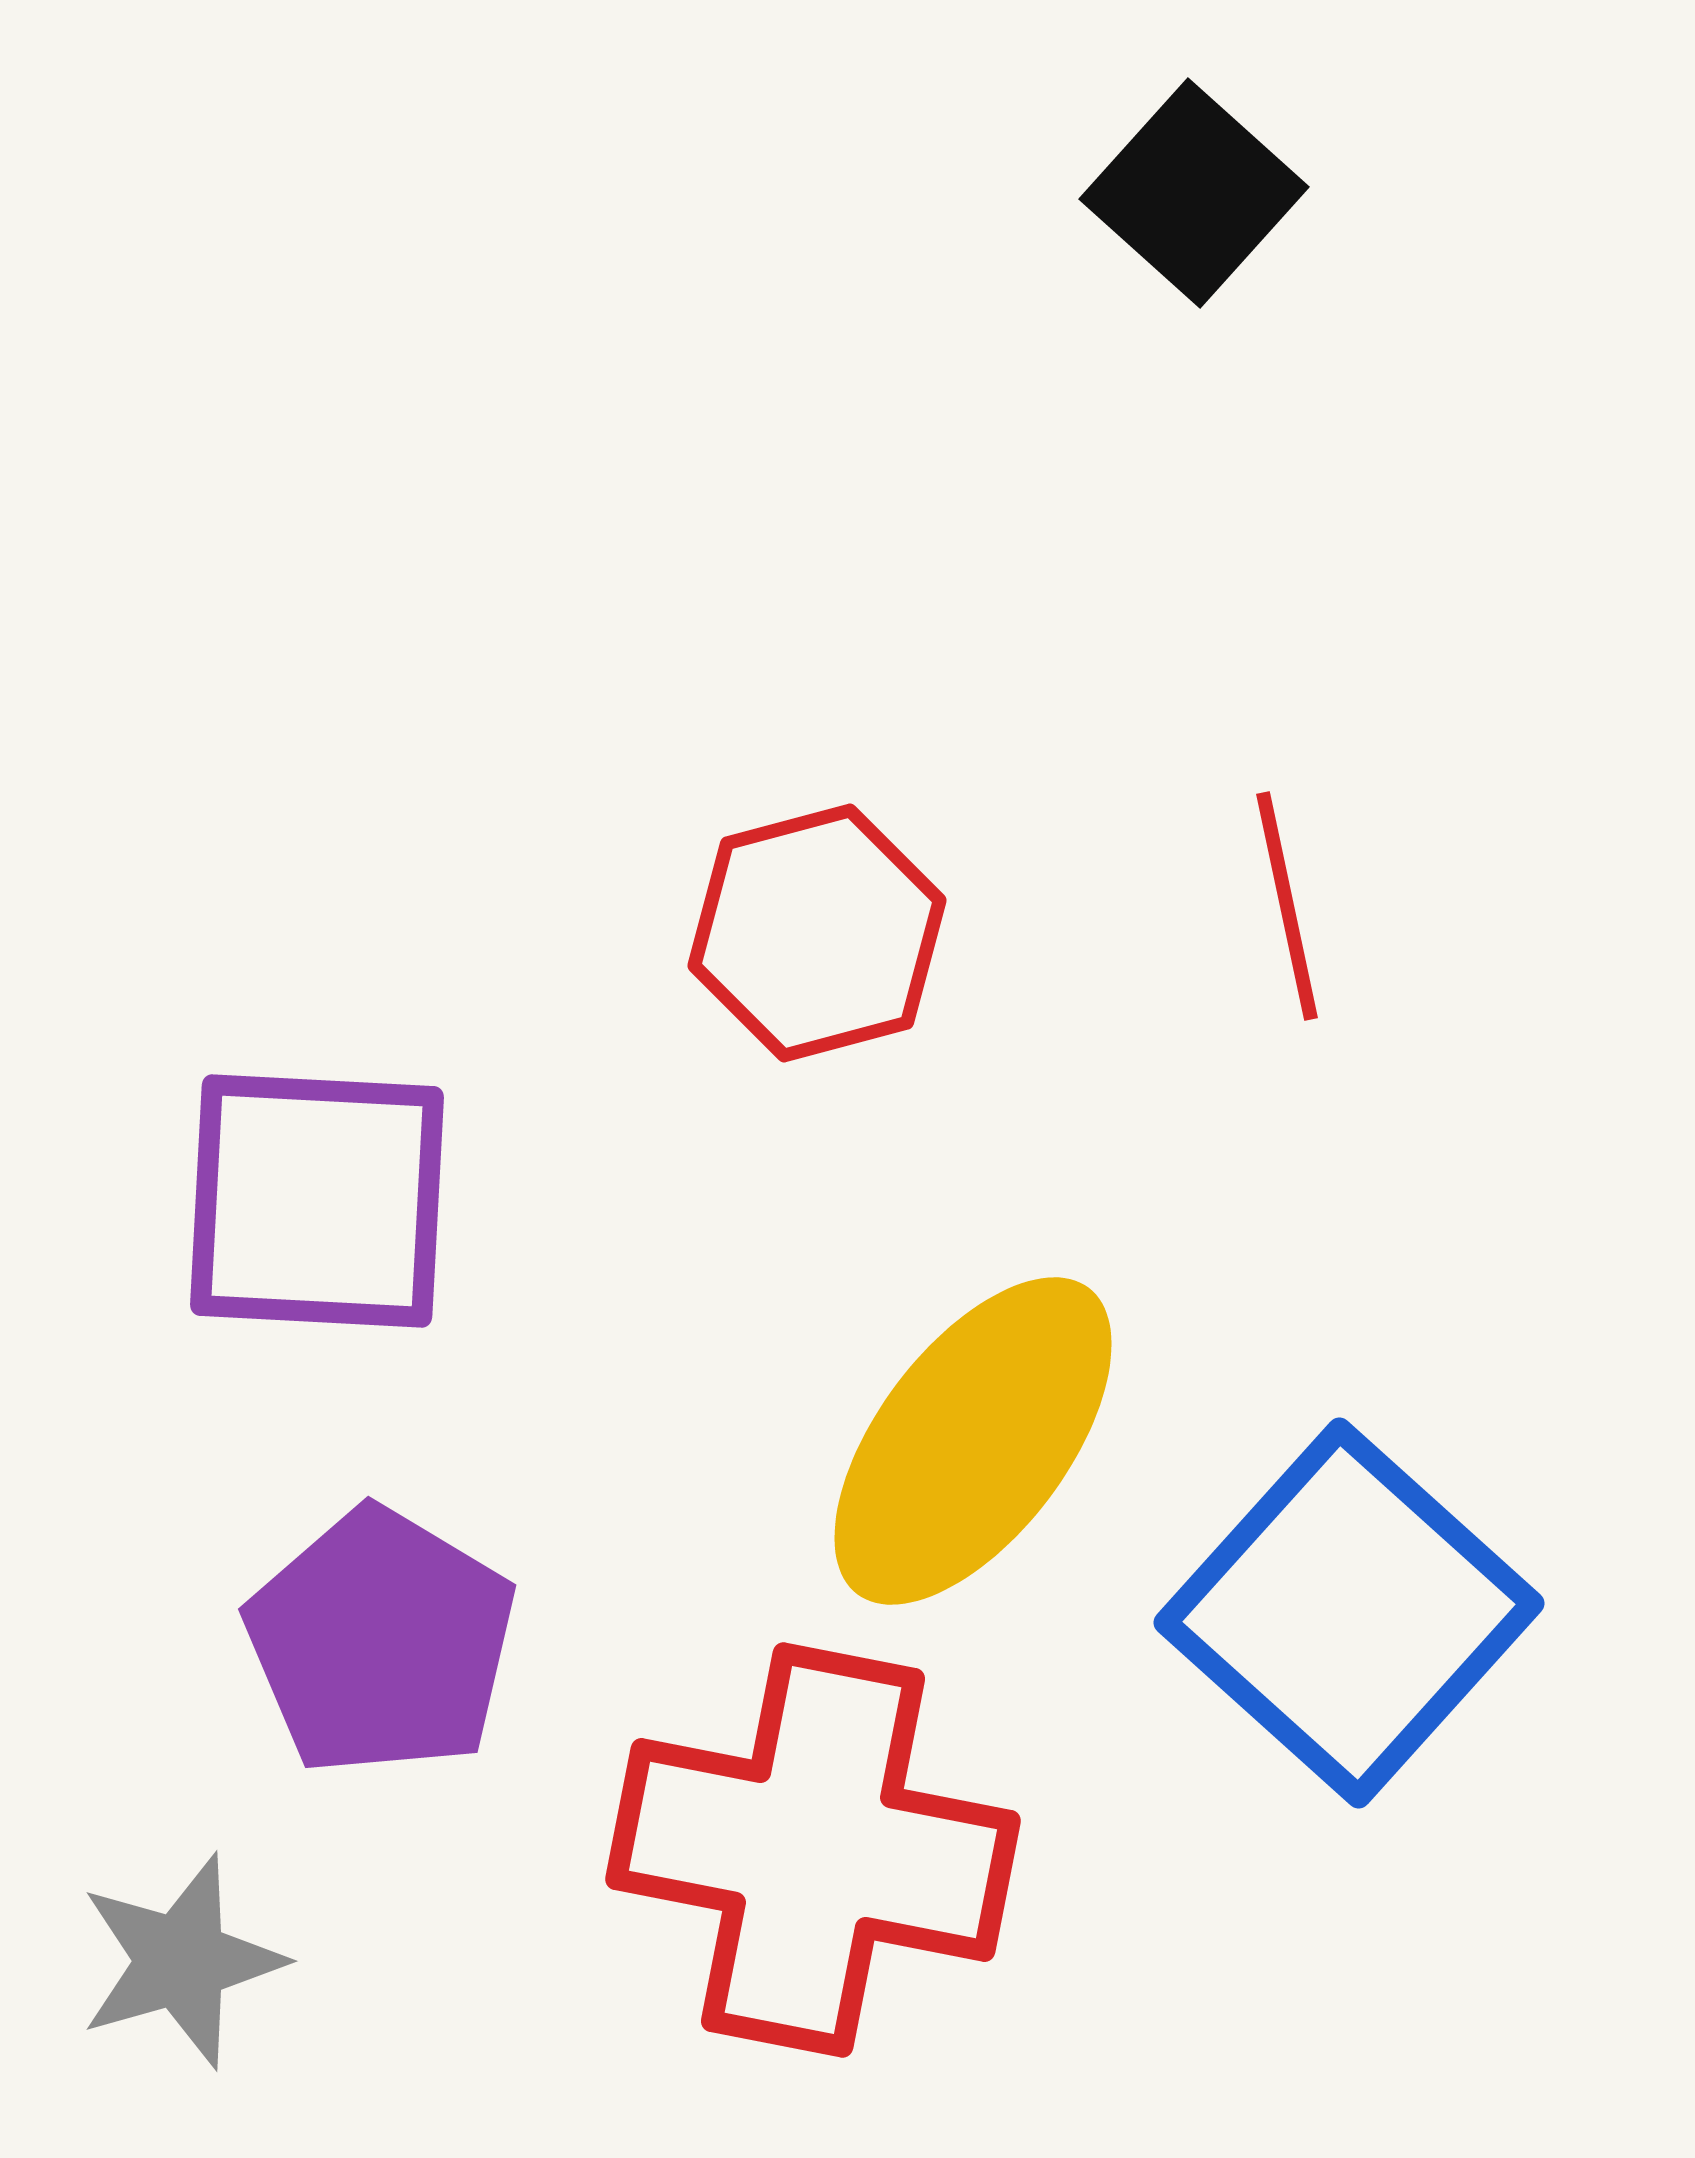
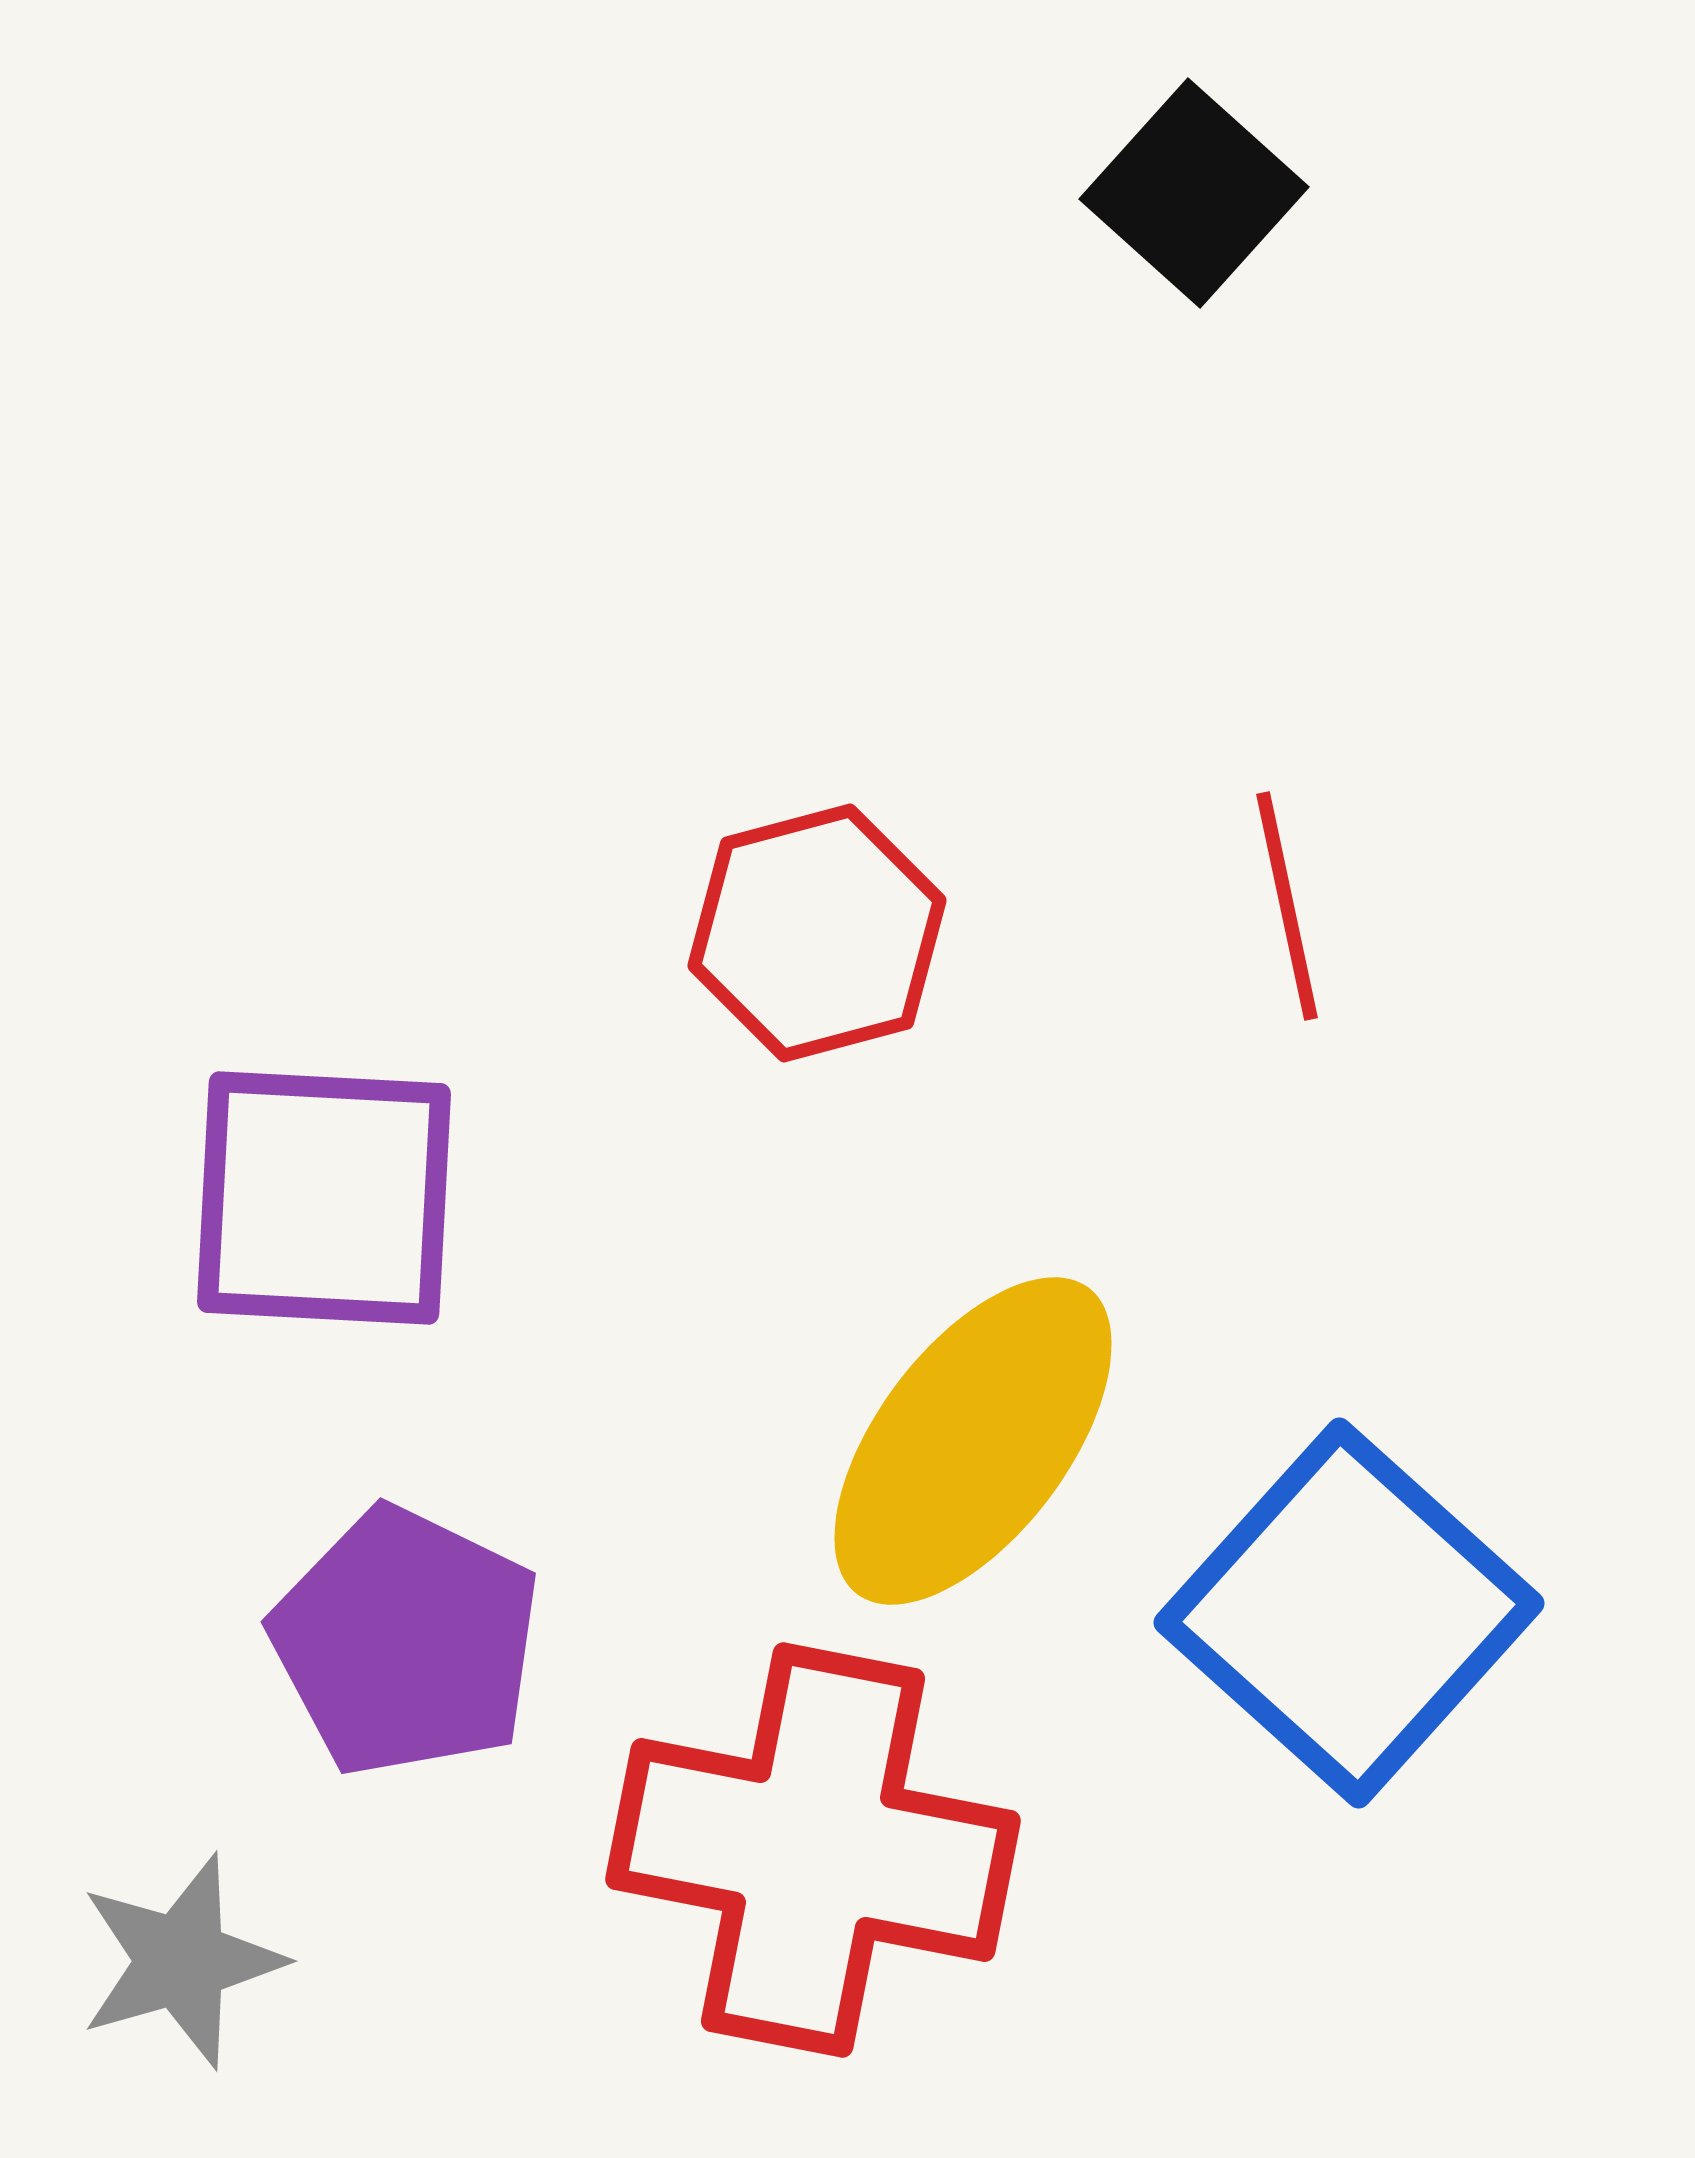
purple square: moved 7 px right, 3 px up
purple pentagon: moved 25 px right; rotated 5 degrees counterclockwise
